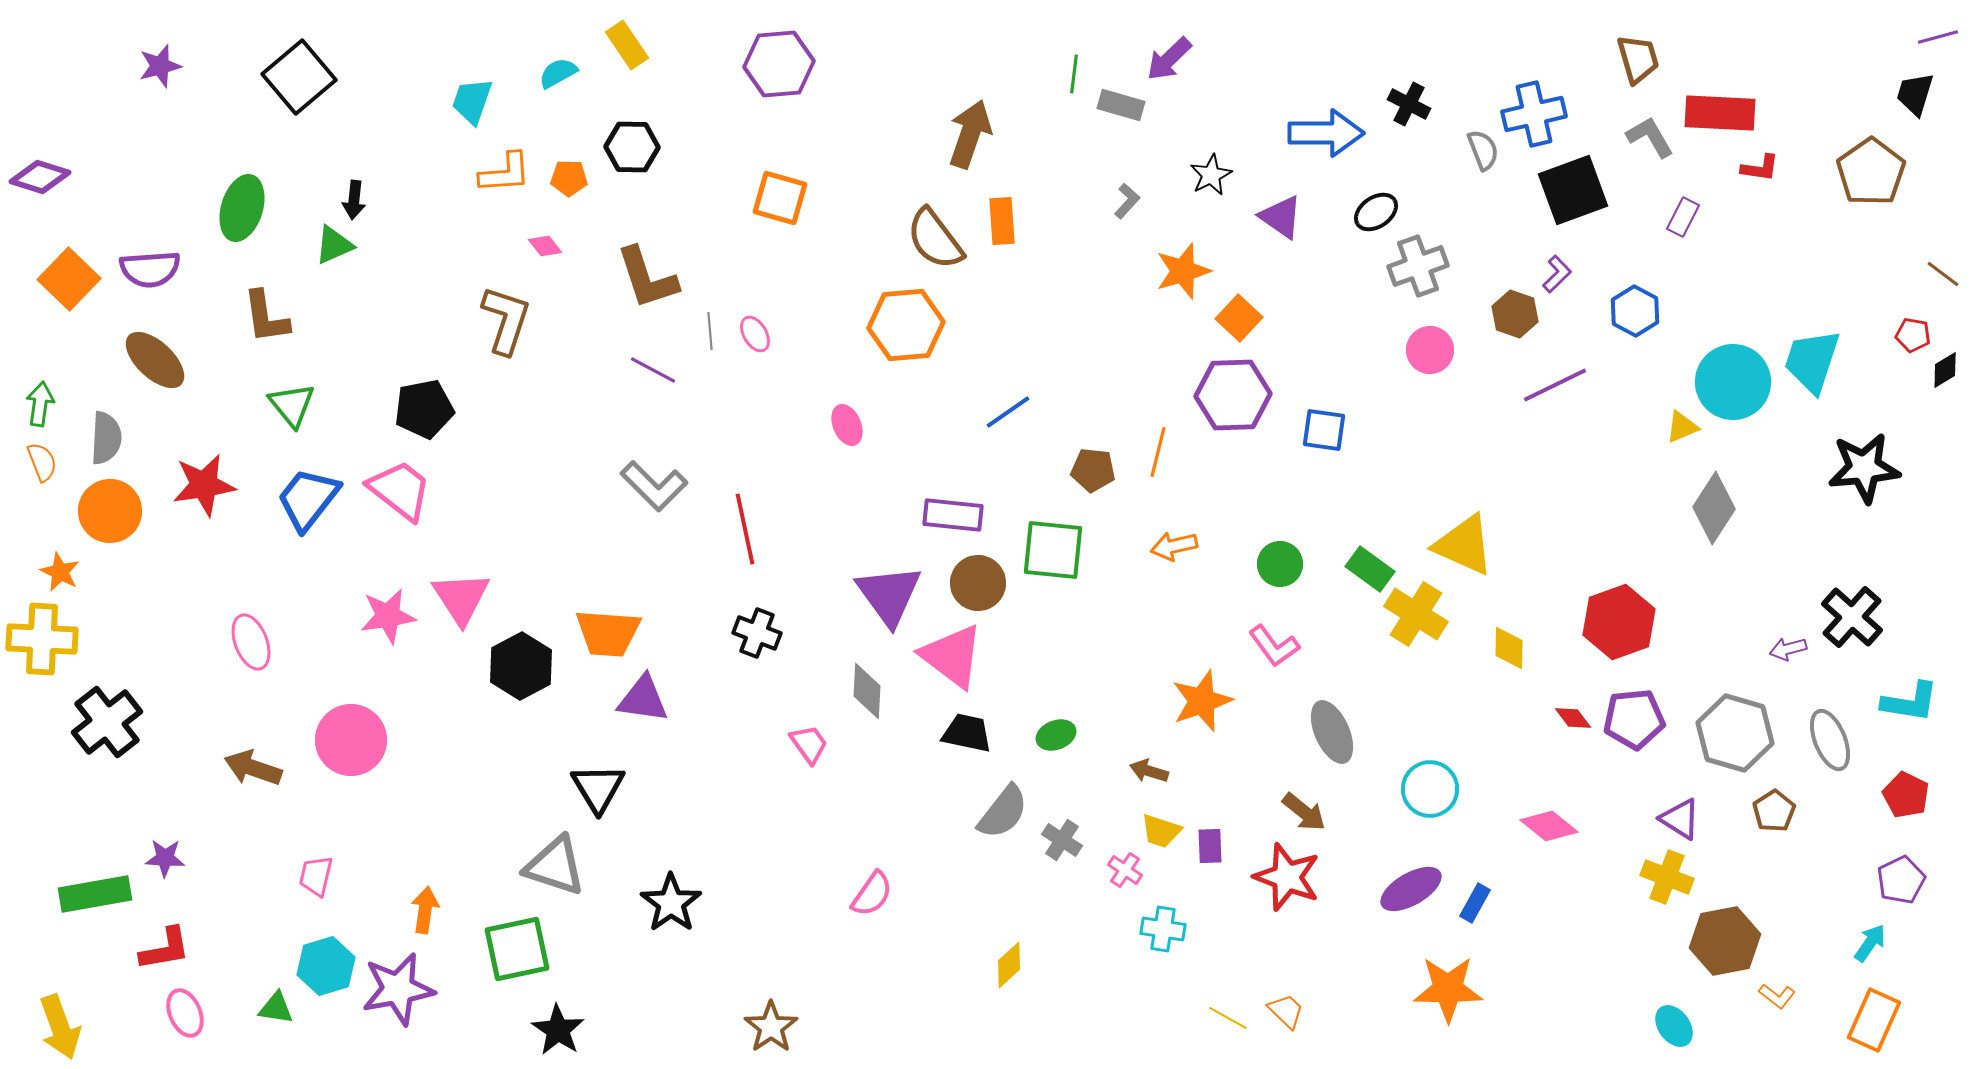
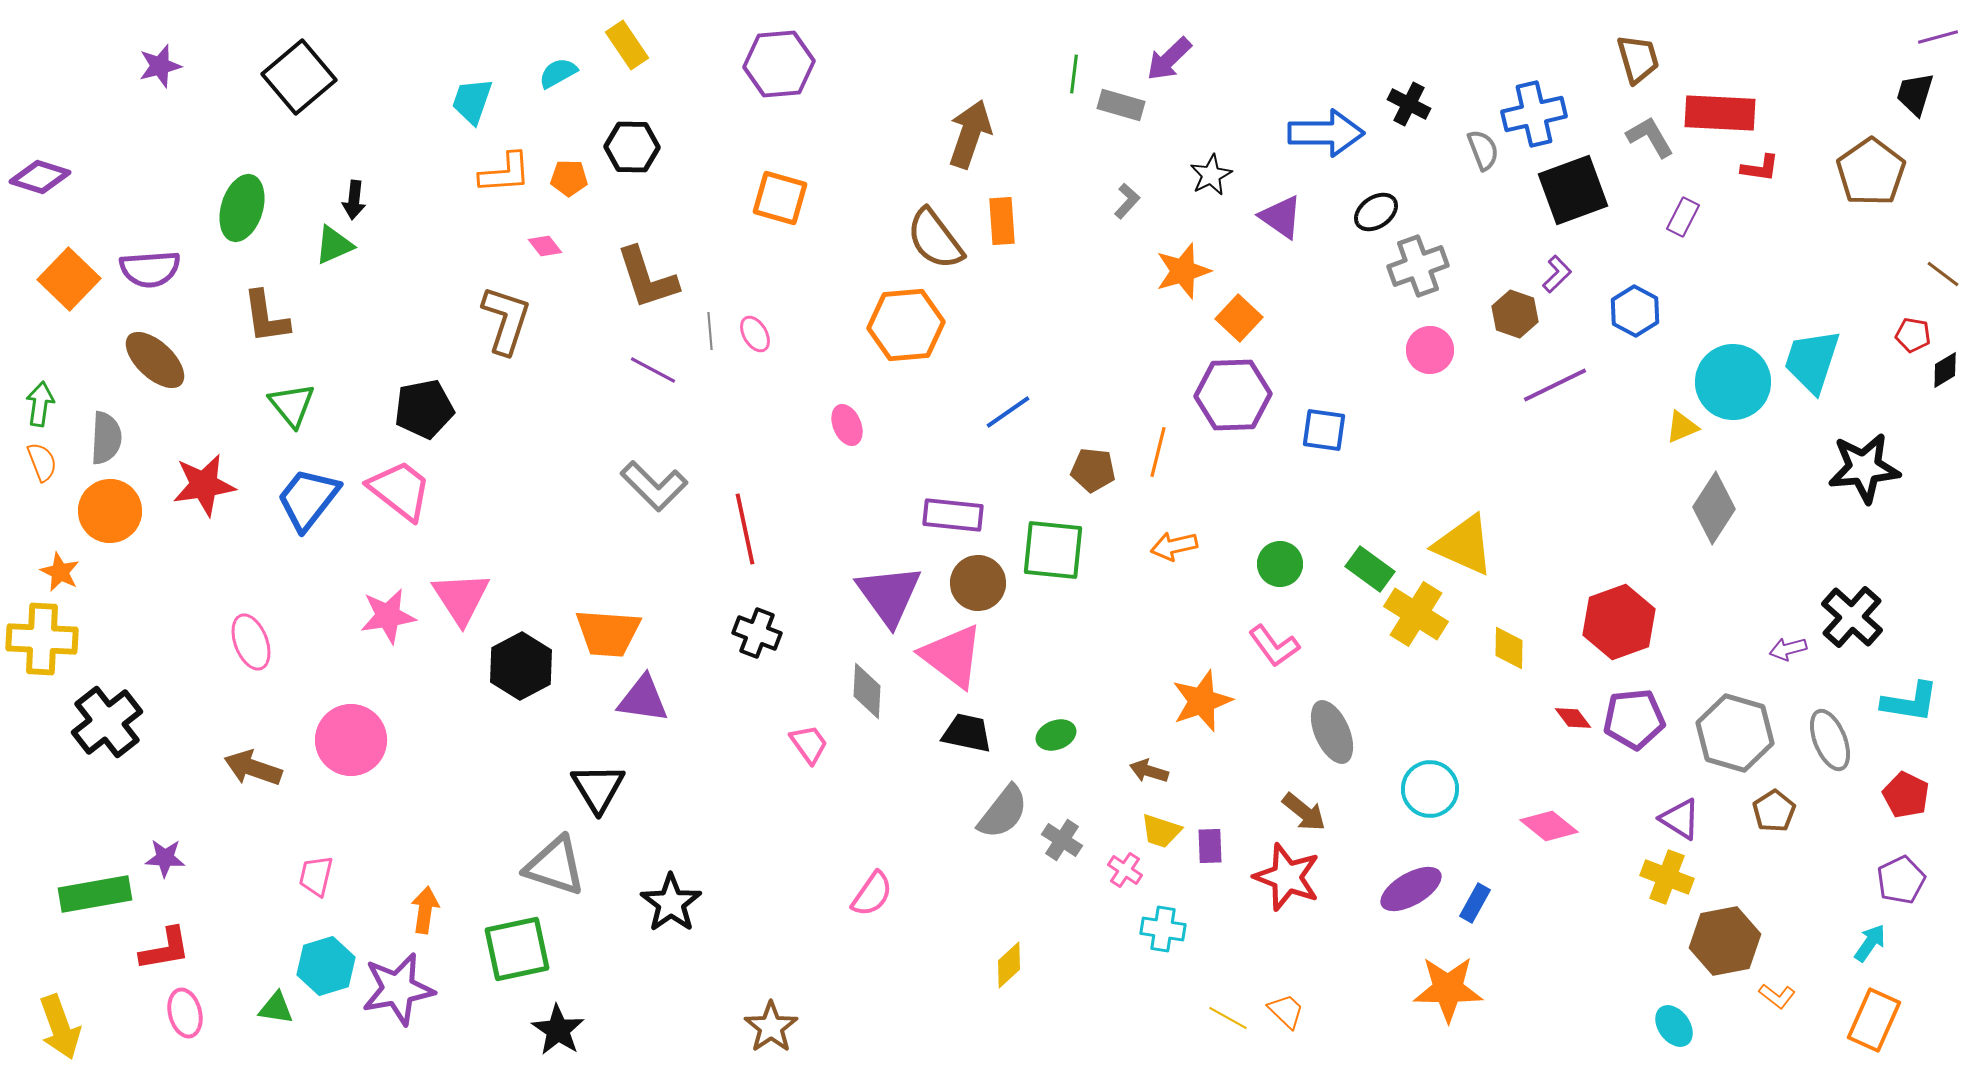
pink ellipse at (185, 1013): rotated 9 degrees clockwise
